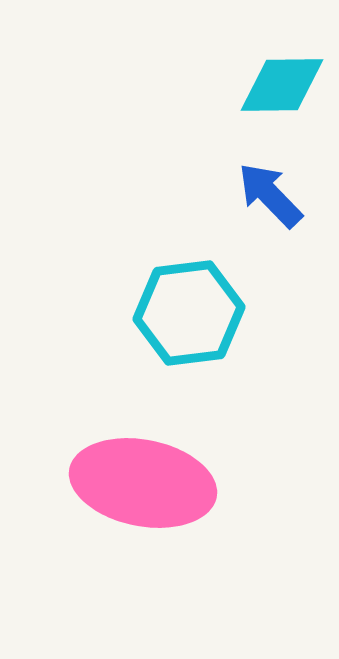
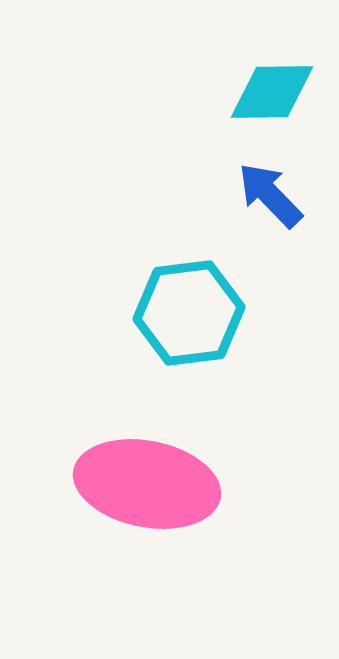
cyan diamond: moved 10 px left, 7 px down
pink ellipse: moved 4 px right, 1 px down
